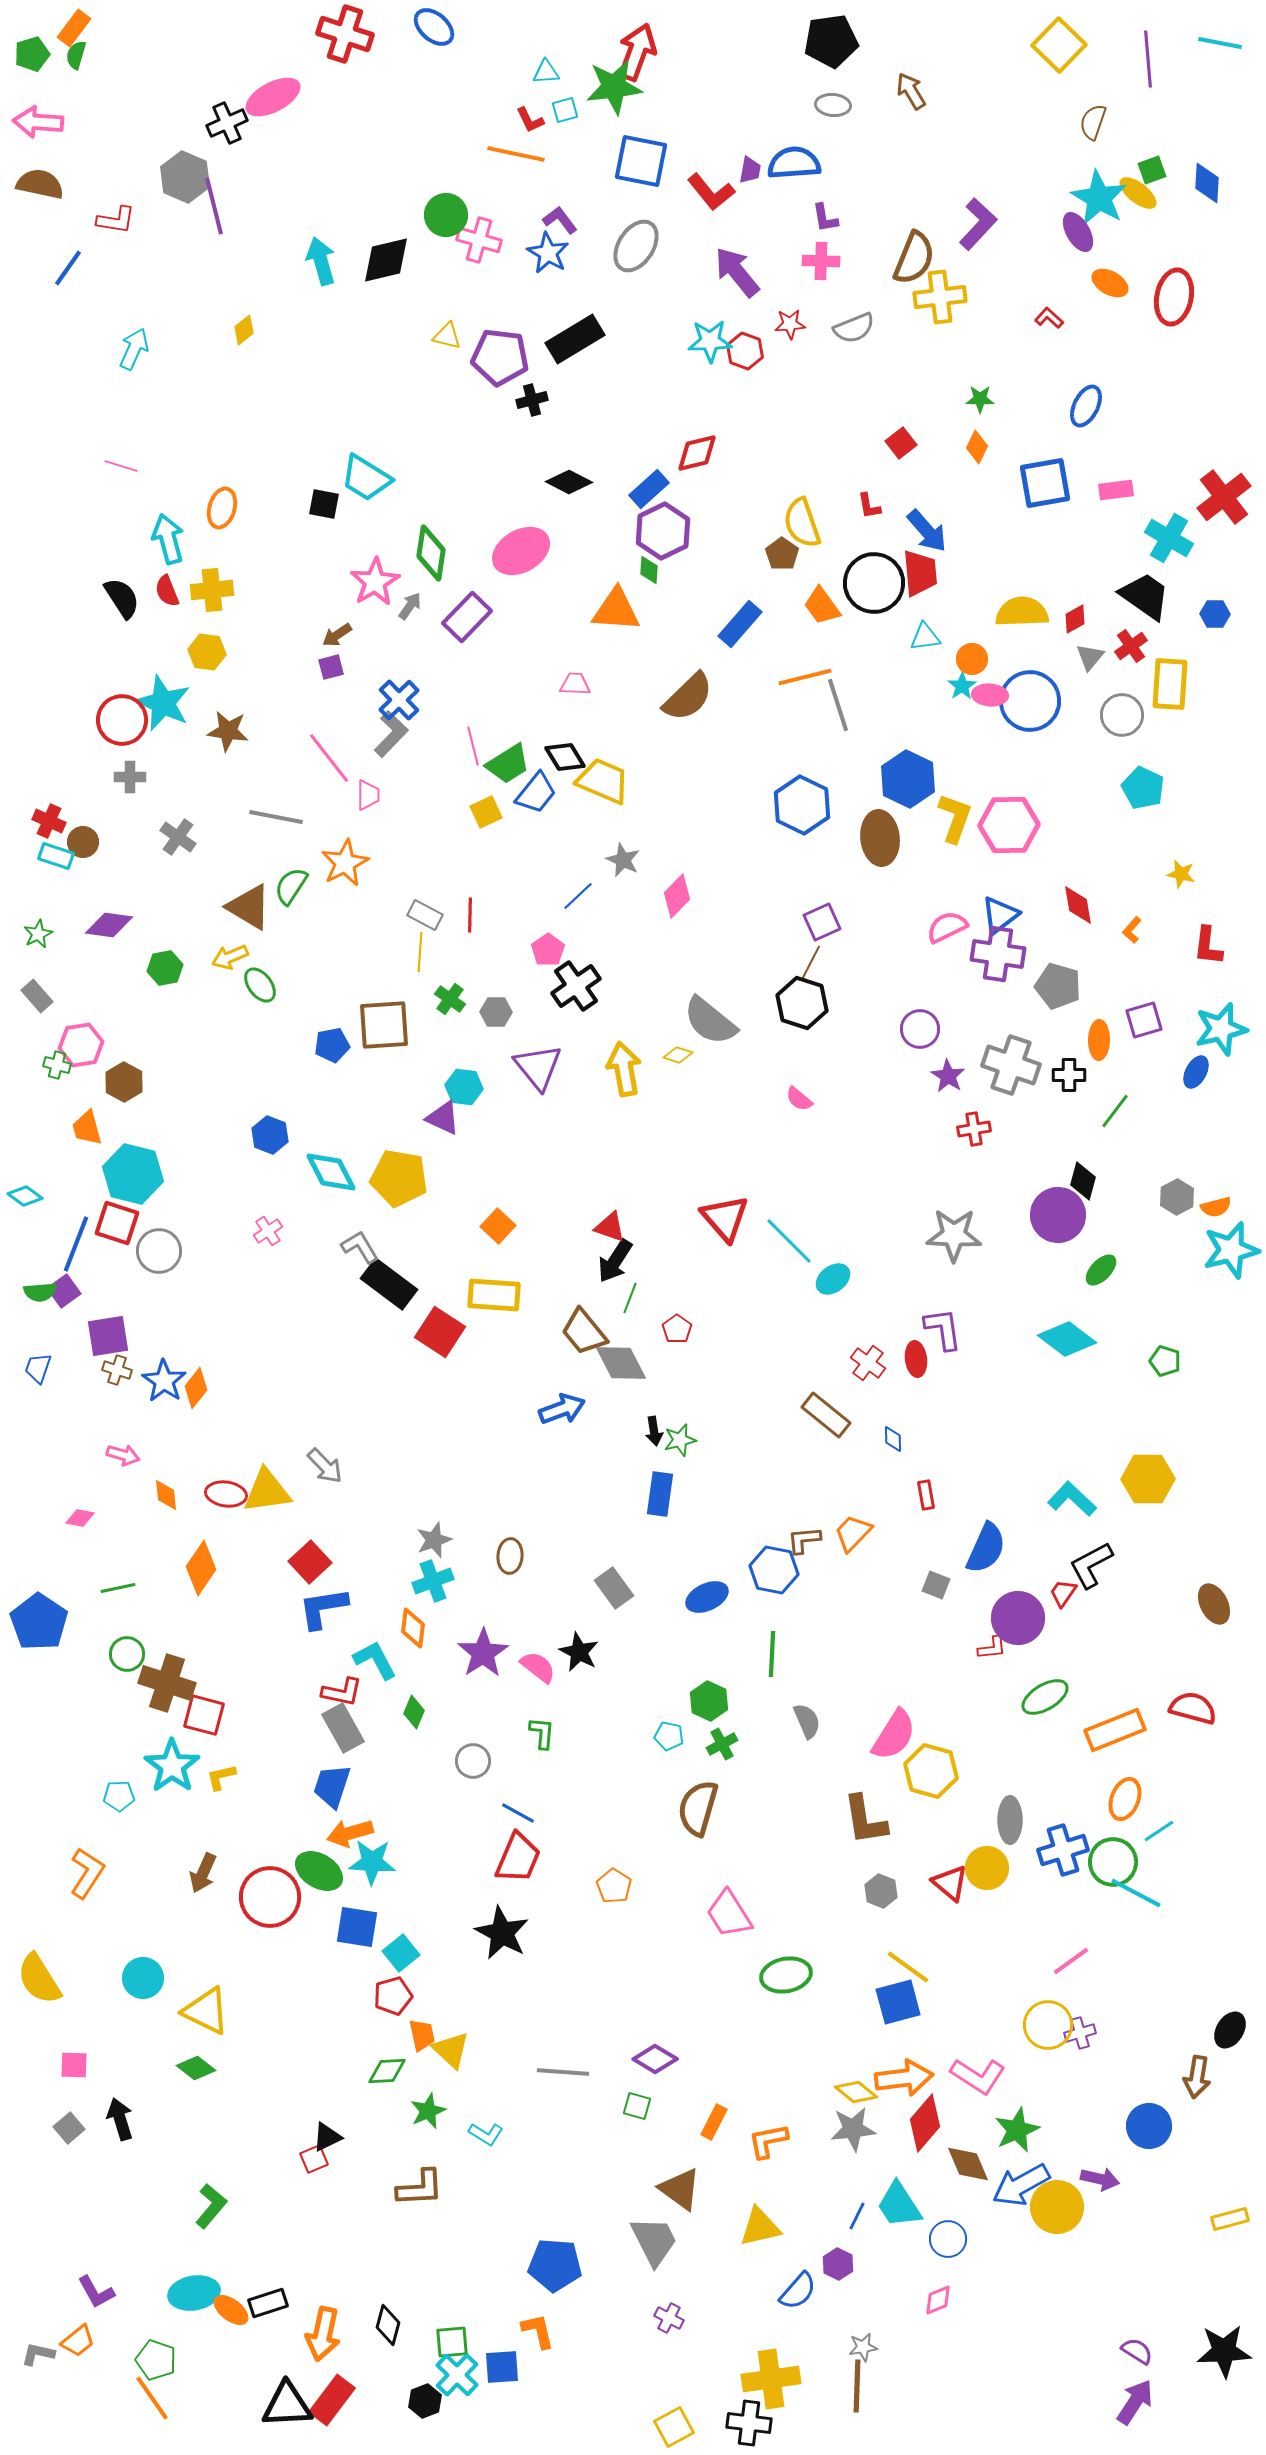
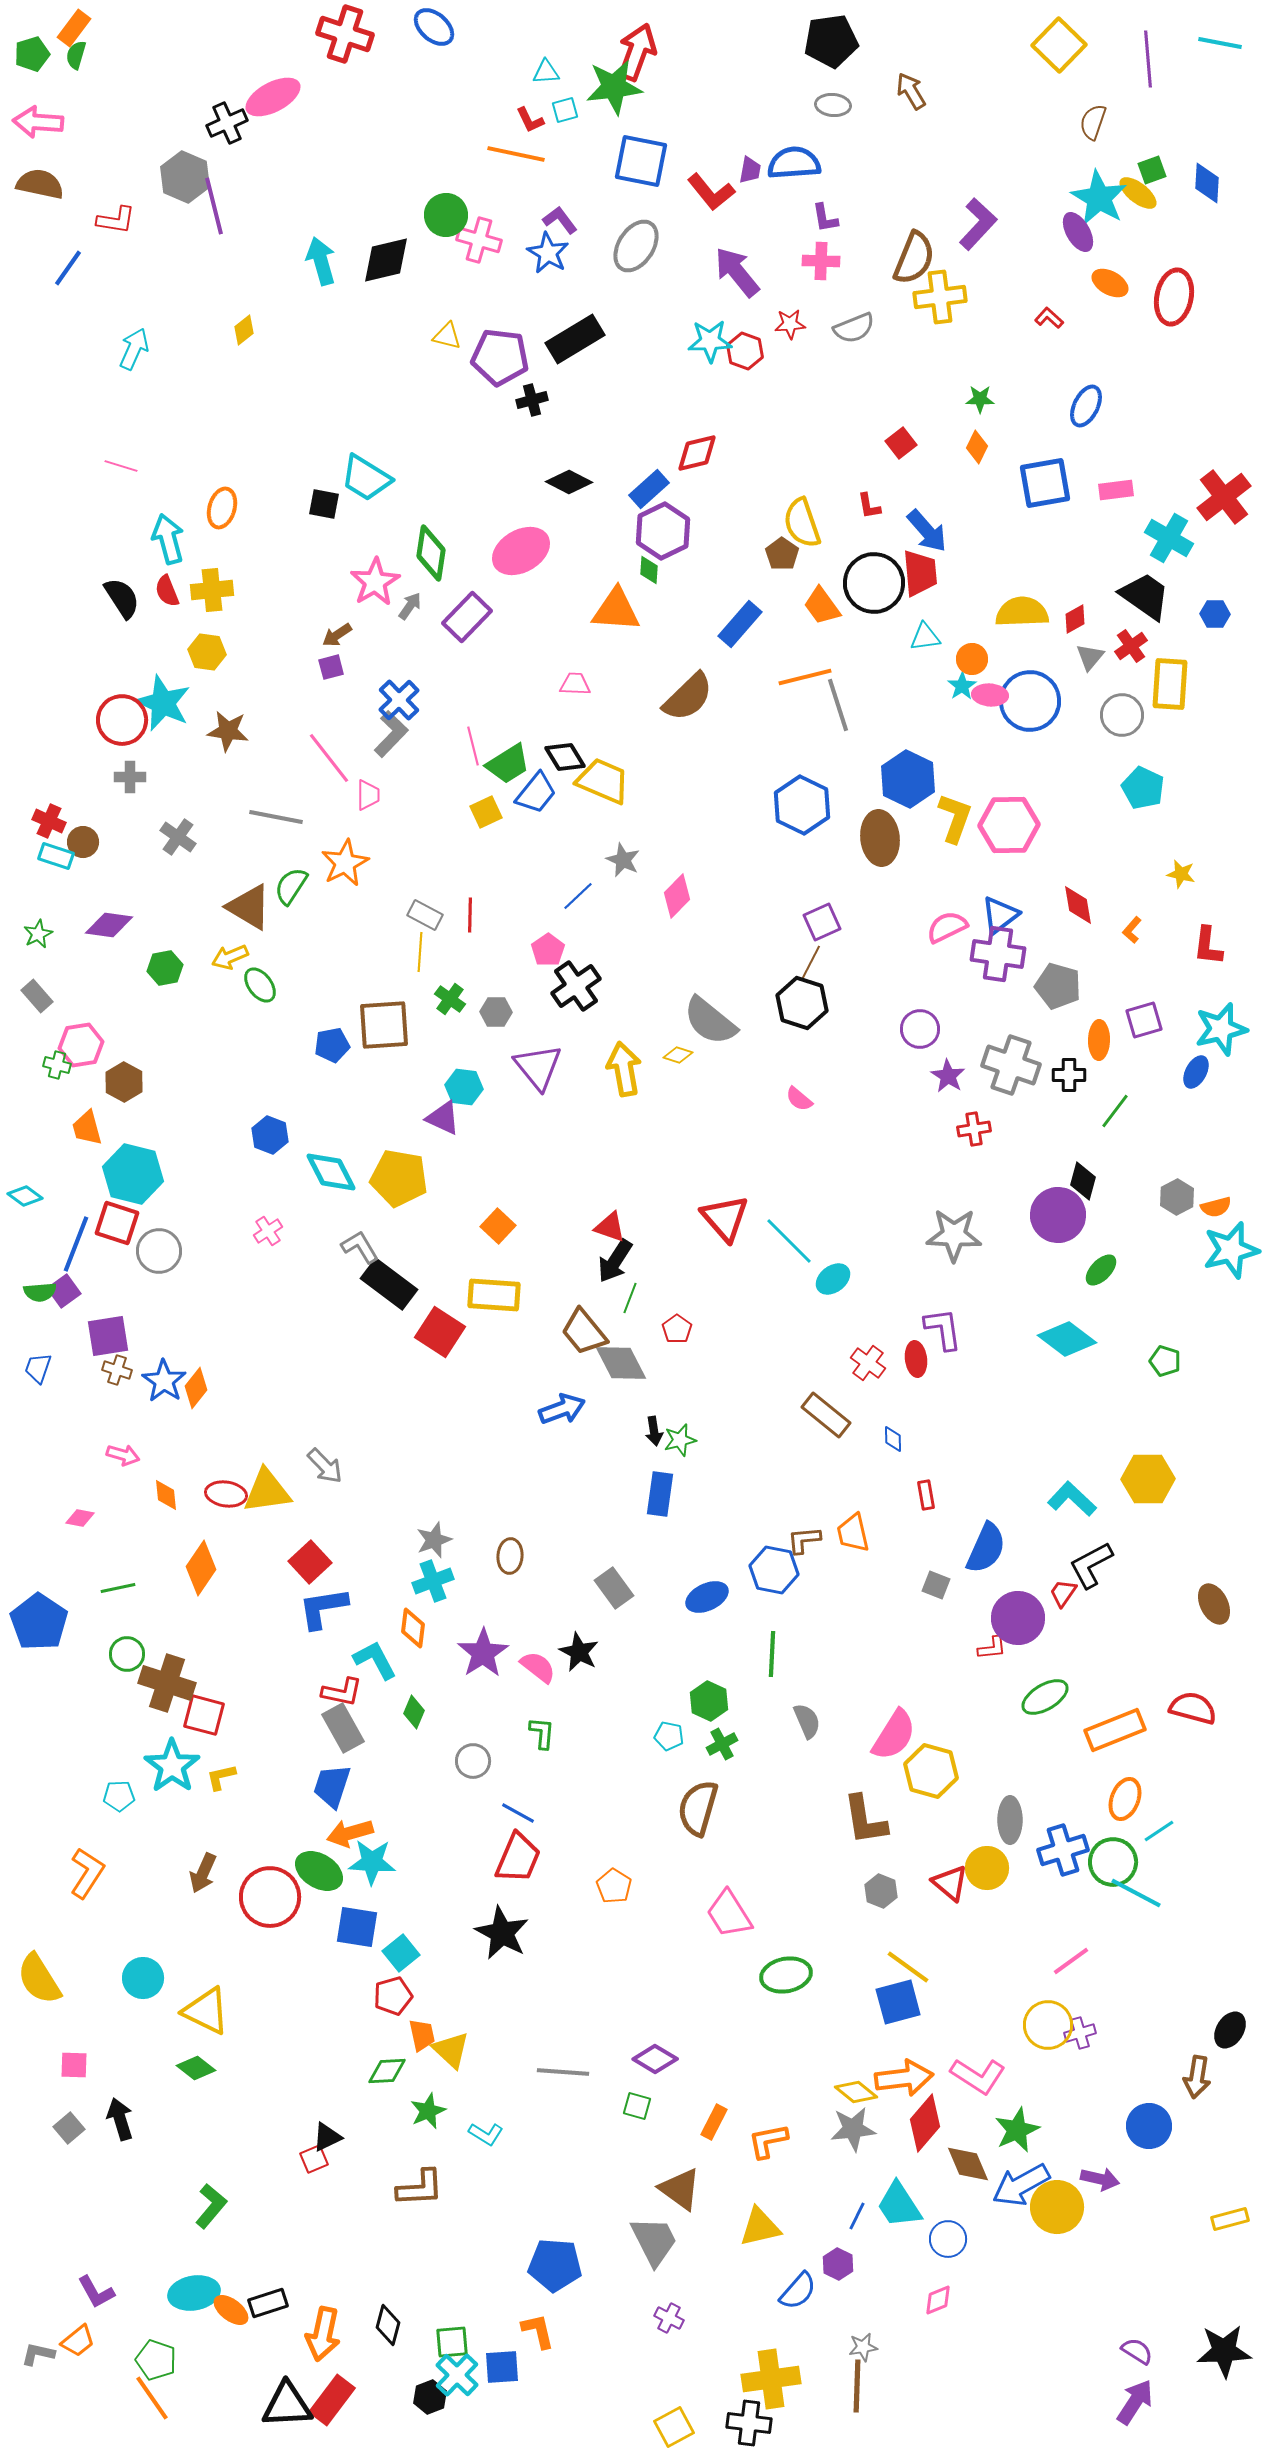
orange trapezoid at (853, 1533): rotated 57 degrees counterclockwise
black hexagon at (425, 2401): moved 5 px right, 4 px up
